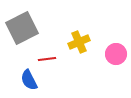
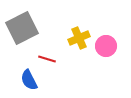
yellow cross: moved 4 px up
pink circle: moved 10 px left, 8 px up
red line: rotated 24 degrees clockwise
